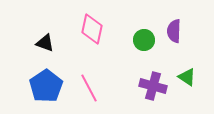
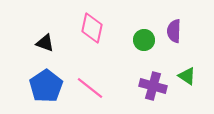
pink diamond: moved 1 px up
green triangle: moved 1 px up
pink line: moved 1 px right; rotated 24 degrees counterclockwise
